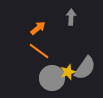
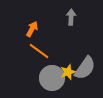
orange arrow: moved 6 px left, 1 px down; rotated 21 degrees counterclockwise
